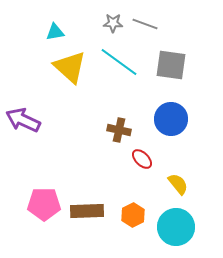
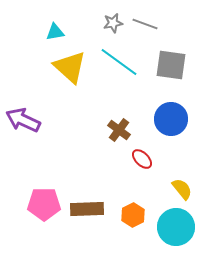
gray star: rotated 12 degrees counterclockwise
brown cross: rotated 25 degrees clockwise
yellow semicircle: moved 4 px right, 5 px down
brown rectangle: moved 2 px up
